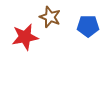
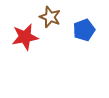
blue pentagon: moved 4 px left, 4 px down; rotated 20 degrees counterclockwise
